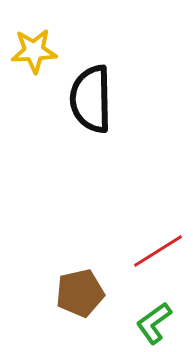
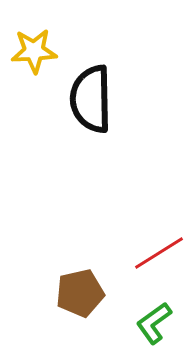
red line: moved 1 px right, 2 px down
